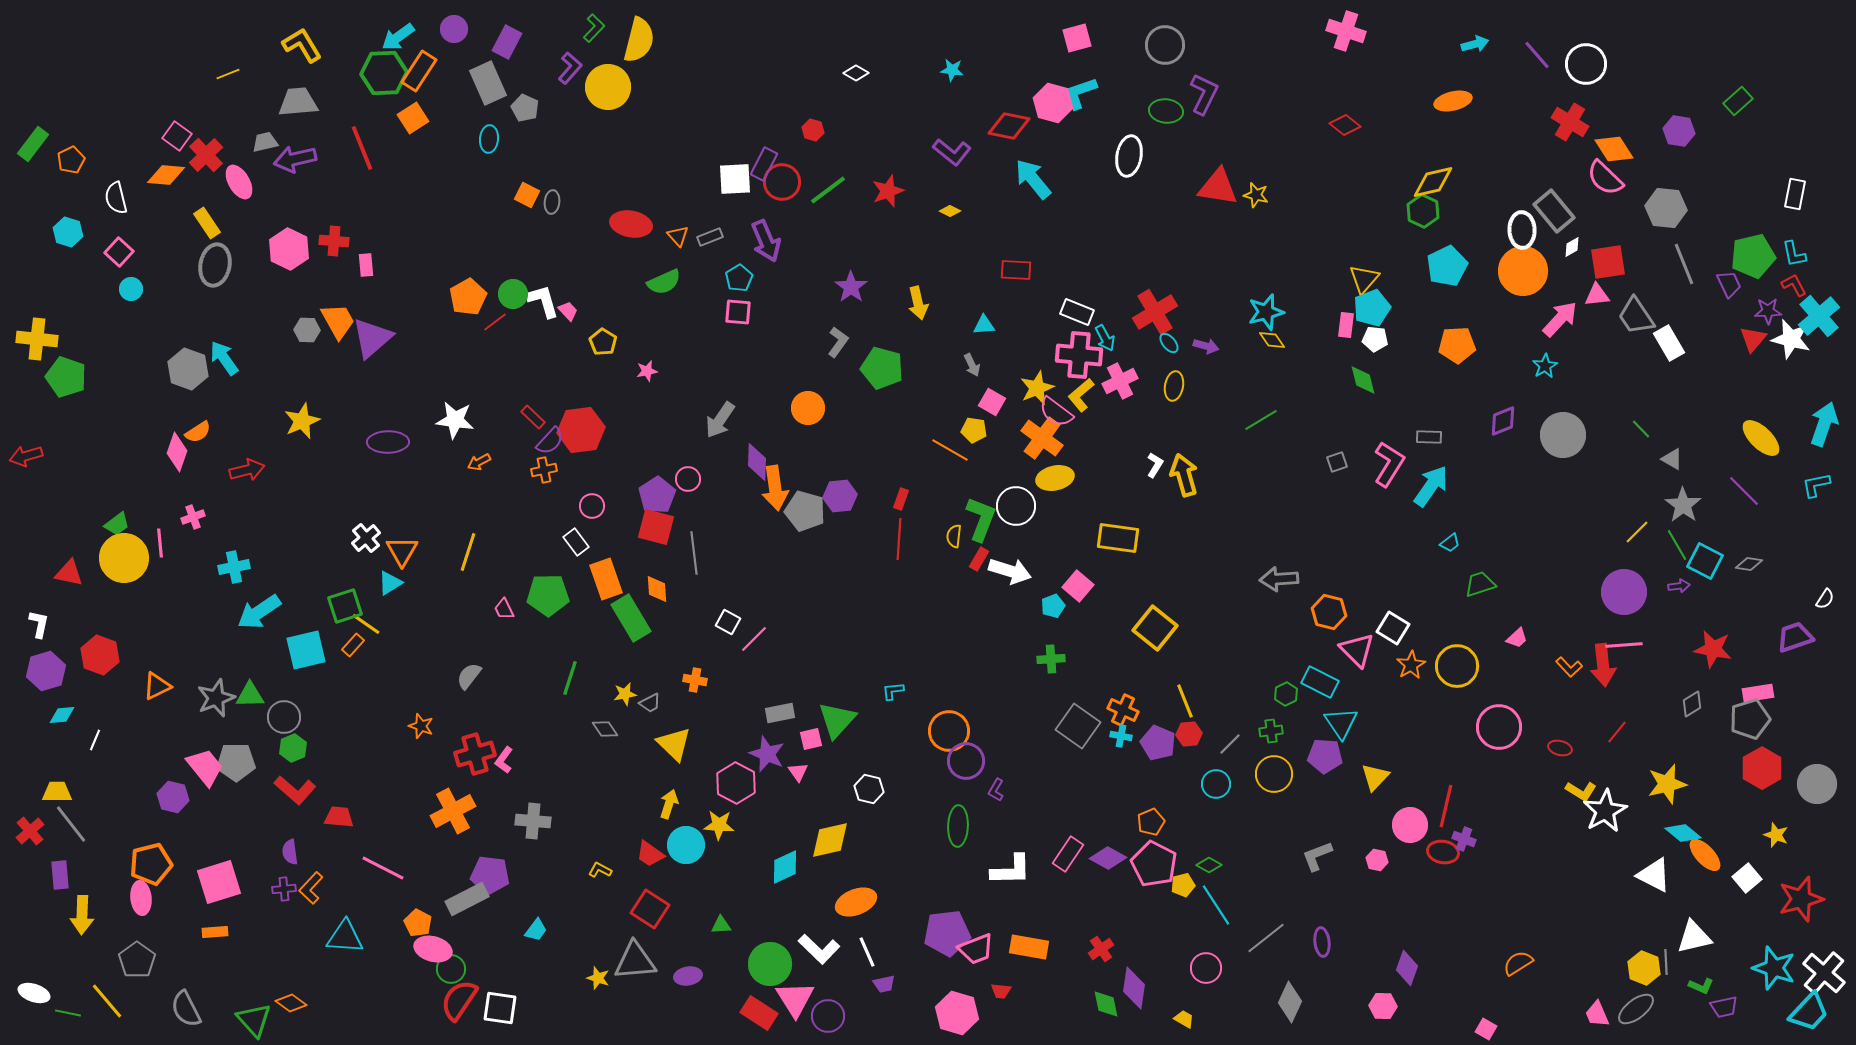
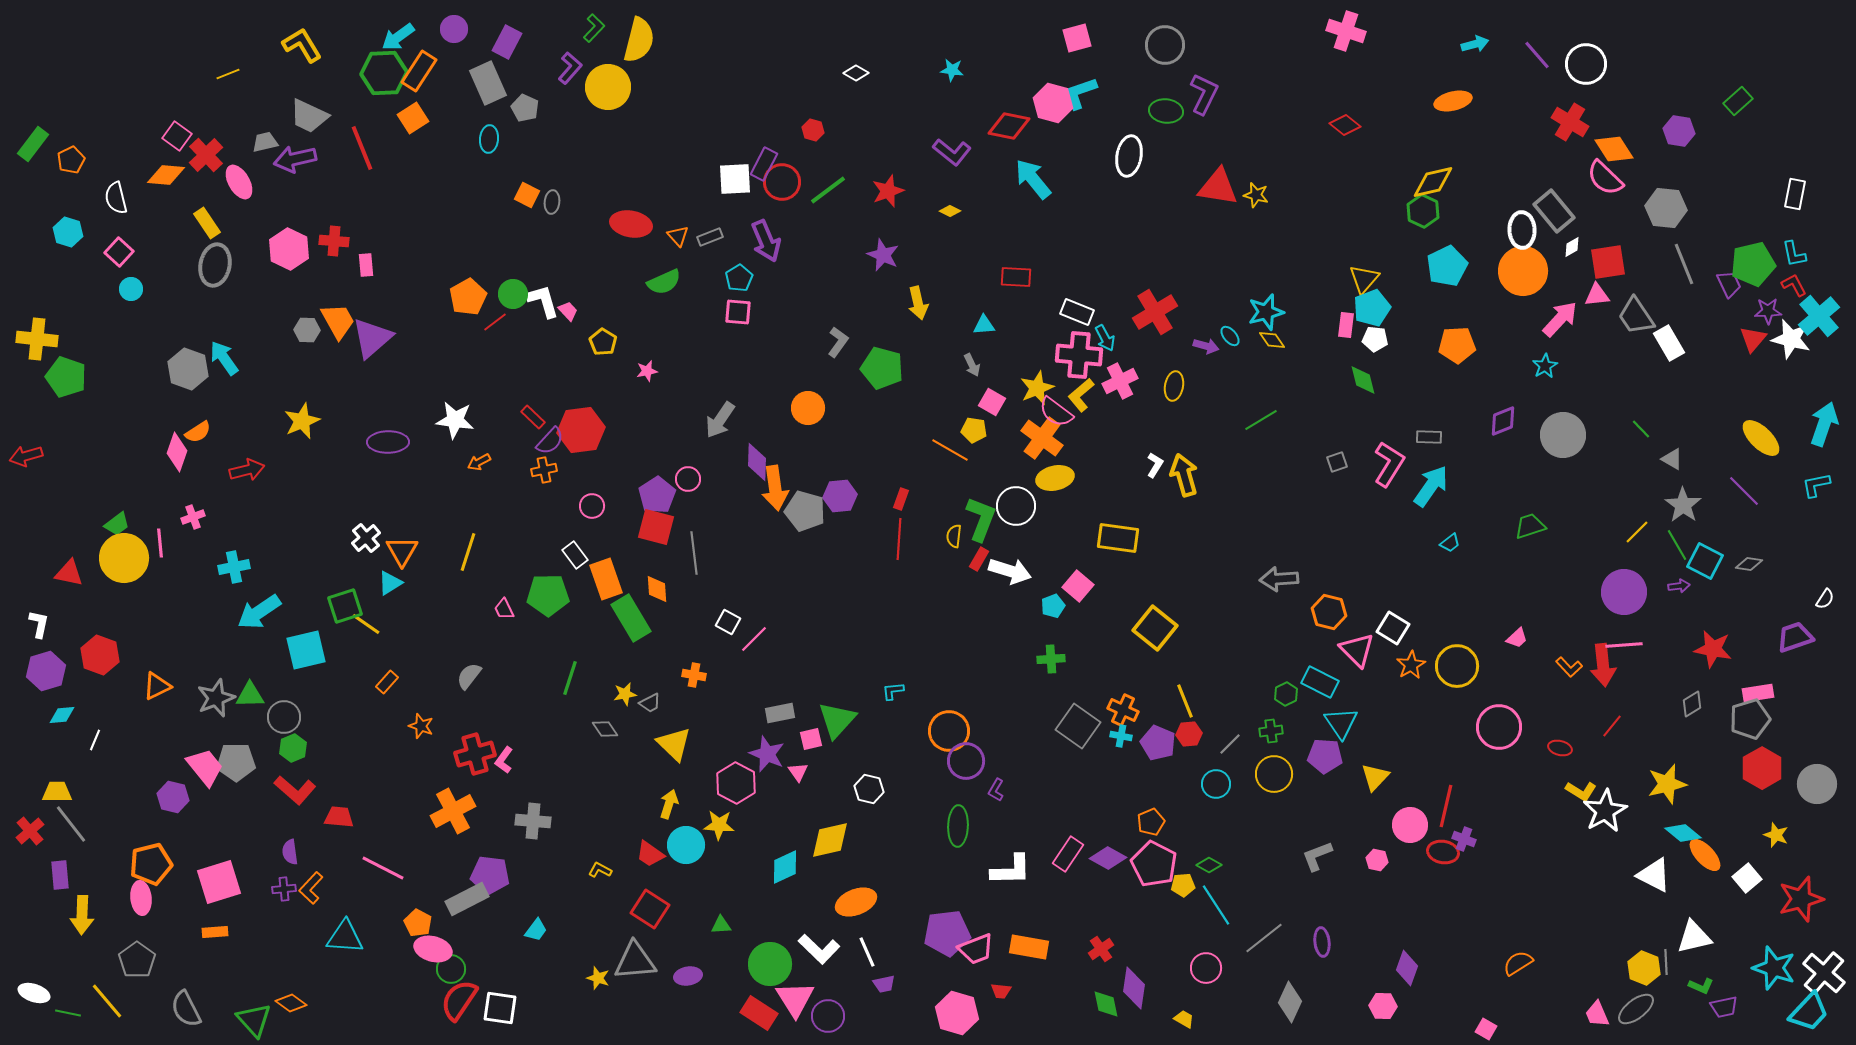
gray trapezoid at (298, 102): moved 11 px right, 14 px down; rotated 150 degrees counterclockwise
green pentagon at (1753, 256): moved 8 px down
red rectangle at (1016, 270): moved 7 px down
purple star at (851, 287): moved 32 px right, 32 px up; rotated 12 degrees counterclockwise
cyan ellipse at (1169, 343): moved 61 px right, 7 px up
white rectangle at (576, 542): moved 1 px left, 13 px down
green trapezoid at (1480, 584): moved 50 px right, 58 px up
orange rectangle at (353, 645): moved 34 px right, 37 px down
orange cross at (695, 680): moved 1 px left, 5 px up
red line at (1617, 732): moved 5 px left, 6 px up
yellow pentagon at (1183, 885): rotated 10 degrees clockwise
gray line at (1266, 938): moved 2 px left
